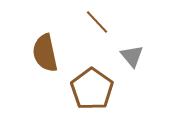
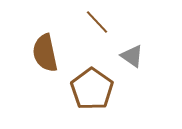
gray triangle: rotated 15 degrees counterclockwise
